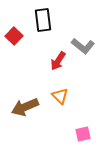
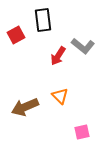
red square: moved 2 px right, 1 px up; rotated 18 degrees clockwise
red arrow: moved 5 px up
pink square: moved 1 px left, 2 px up
